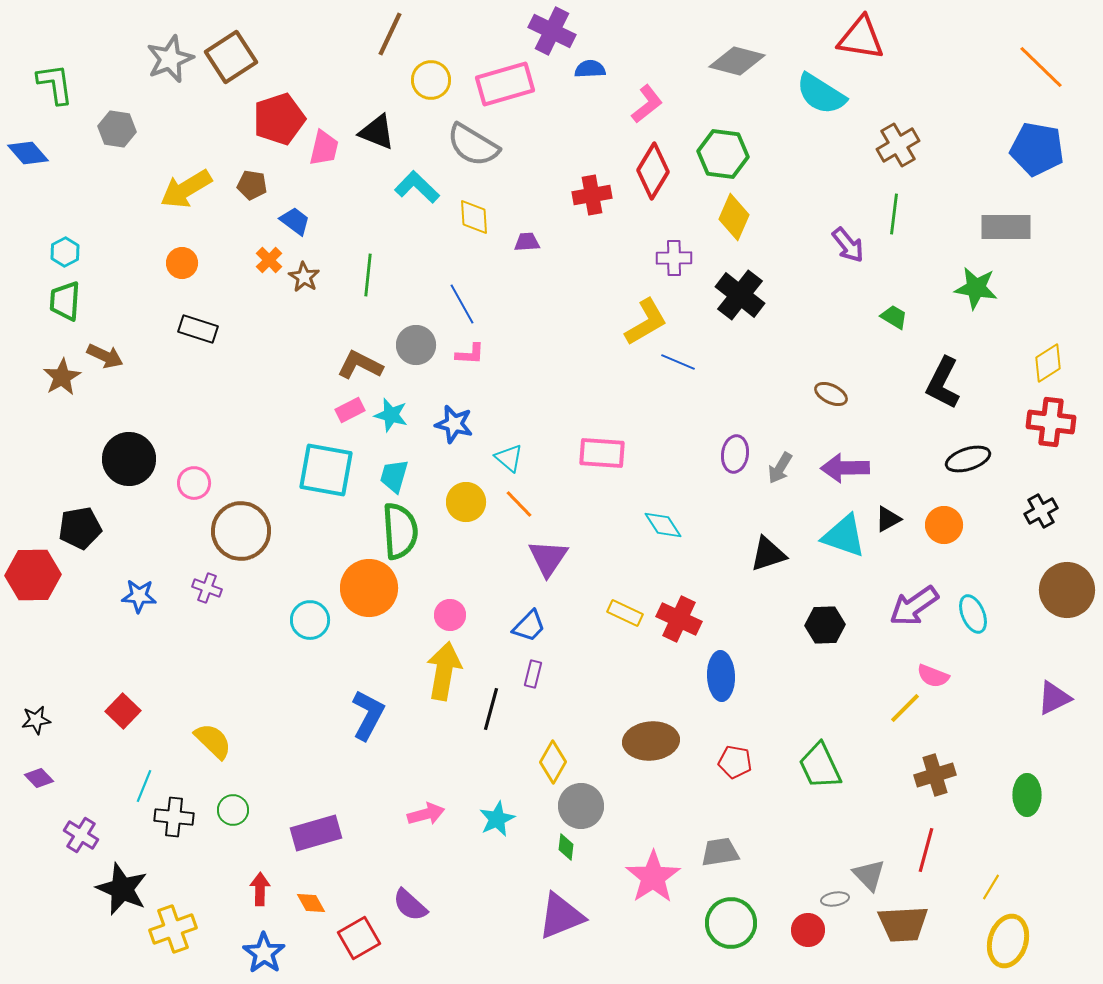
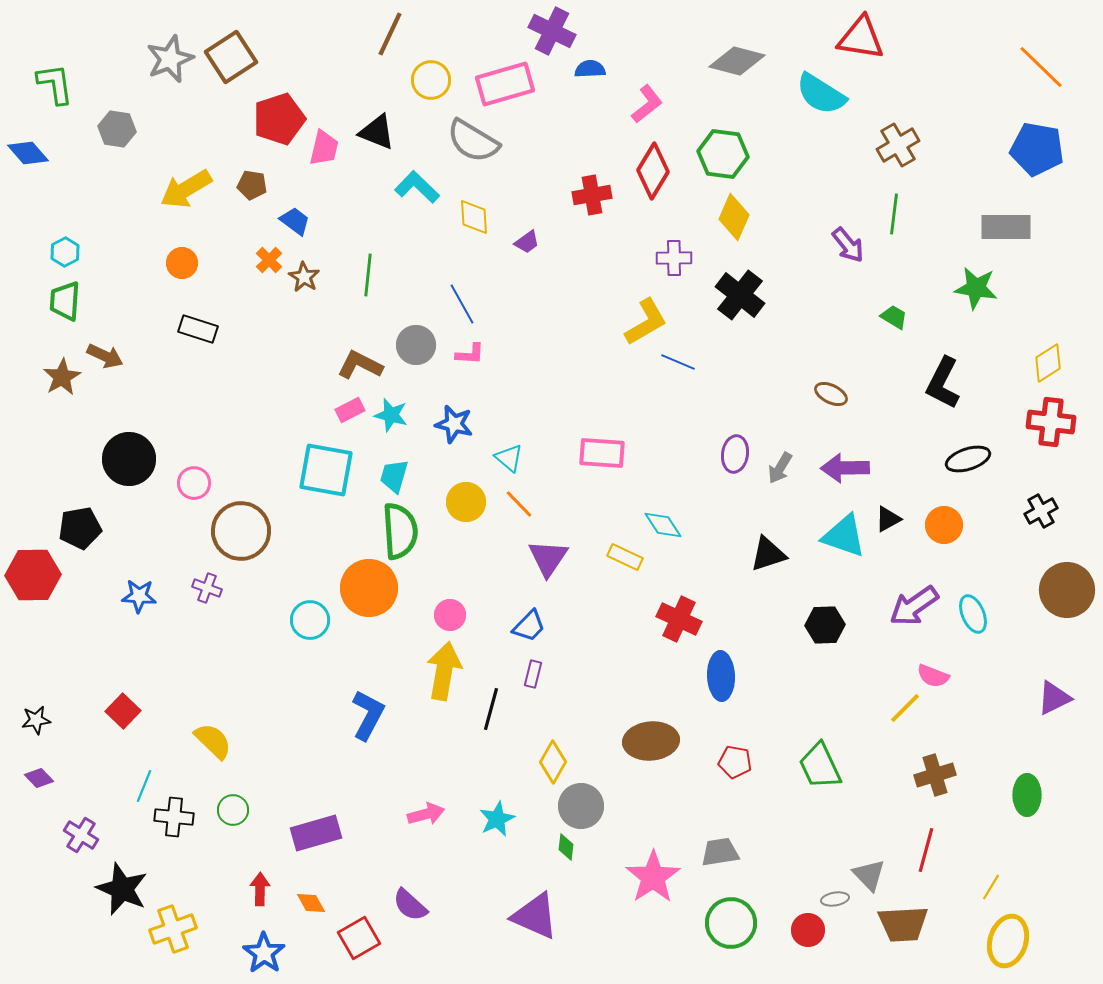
gray semicircle at (473, 145): moved 4 px up
purple trapezoid at (527, 242): rotated 148 degrees clockwise
yellow rectangle at (625, 613): moved 56 px up
purple triangle at (561, 916): moved 26 px left; rotated 46 degrees clockwise
